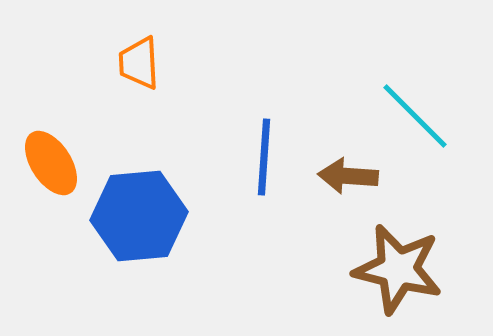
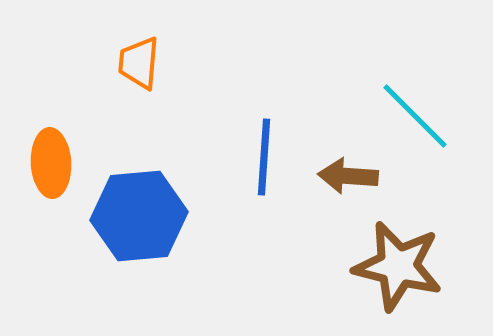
orange trapezoid: rotated 8 degrees clockwise
orange ellipse: rotated 30 degrees clockwise
brown star: moved 3 px up
